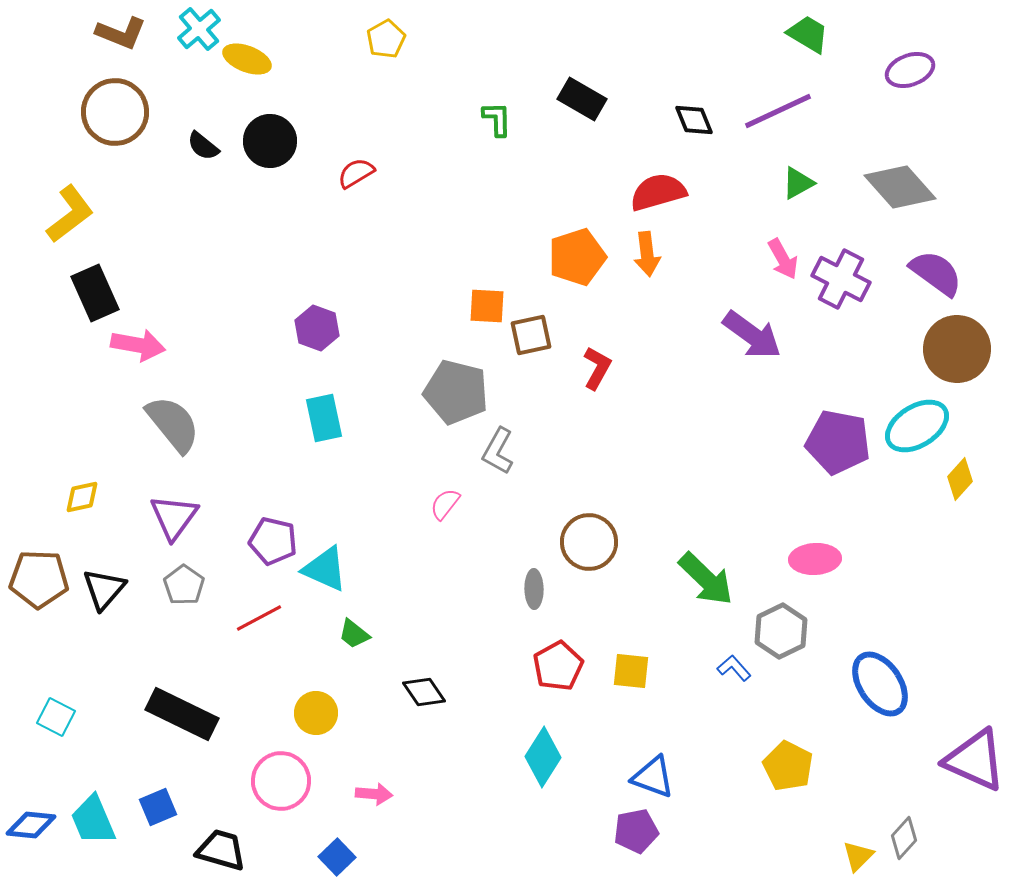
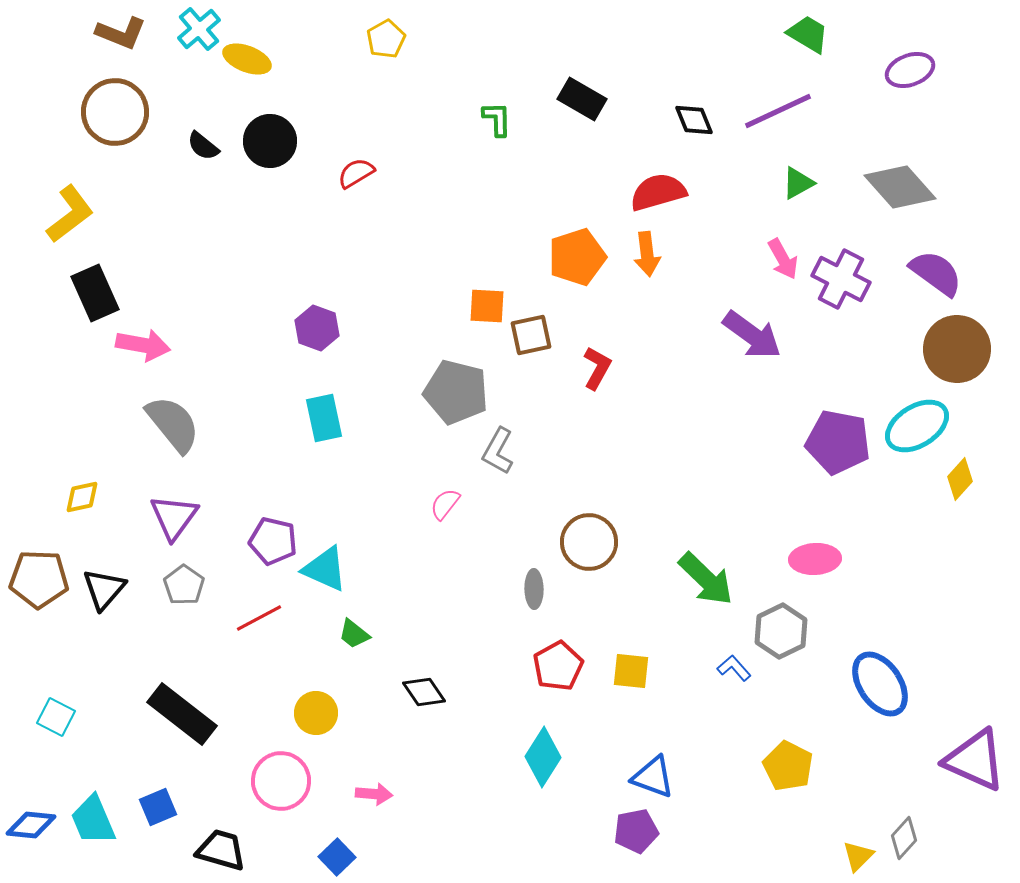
pink arrow at (138, 345): moved 5 px right
black rectangle at (182, 714): rotated 12 degrees clockwise
